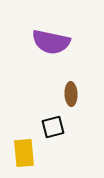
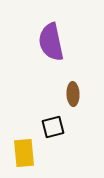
purple semicircle: rotated 66 degrees clockwise
brown ellipse: moved 2 px right
